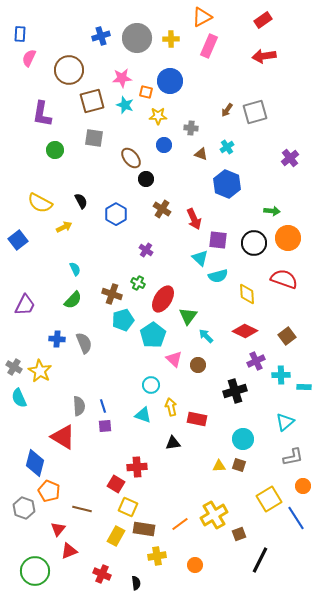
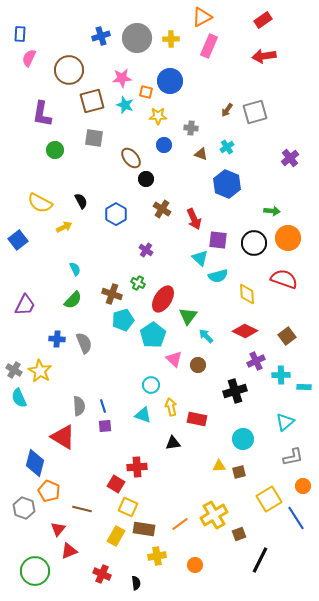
gray cross at (14, 367): moved 3 px down
brown square at (239, 465): moved 7 px down; rotated 32 degrees counterclockwise
